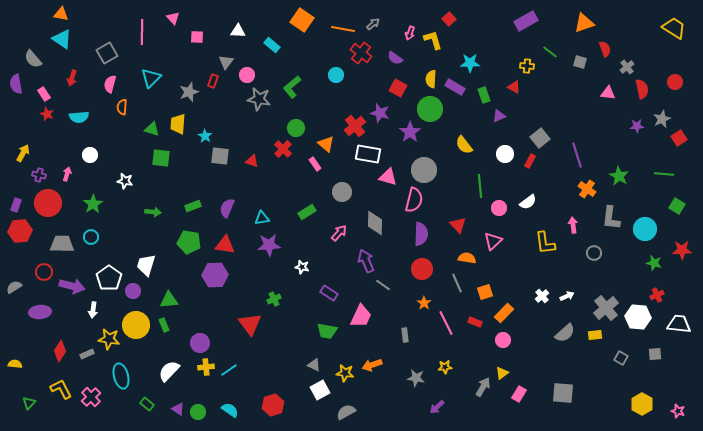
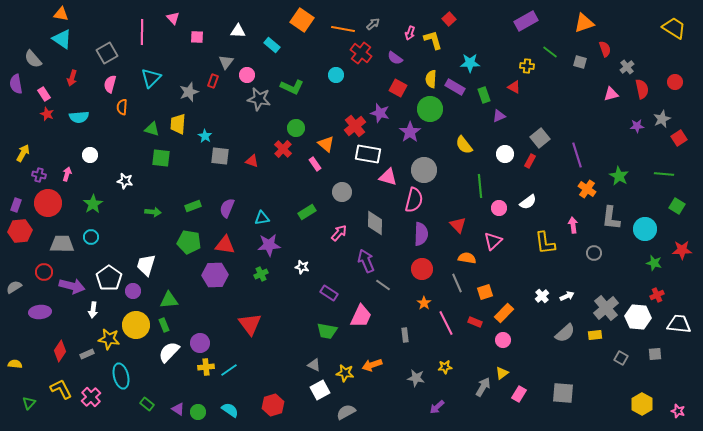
green L-shape at (292, 87): rotated 115 degrees counterclockwise
pink triangle at (608, 93): moved 3 px right, 1 px down; rotated 21 degrees counterclockwise
green cross at (274, 299): moved 13 px left, 25 px up
white semicircle at (169, 371): moved 19 px up
